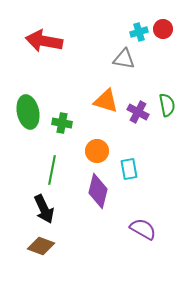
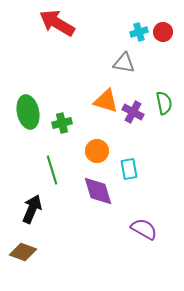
red circle: moved 3 px down
red arrow: moved 13 px right, 18 px up; rotated 21 degrees clockwise
gray triangle: moved 4 px down
green semicircle: moved 3 px left, 2 px up
purple cross: moved 5 px left
green cross: rotated 24 degrees counterclockwise
green line: rotated 28 degrees counterclockwise
purple diamond: rotated 32 degrees counterclockwise
black arrow: moved 12 px left; rotated 132 degrees counterclockwise
purple semicircle: moved 1 px right
brown diamond: moved 18 px left, 6 px down
